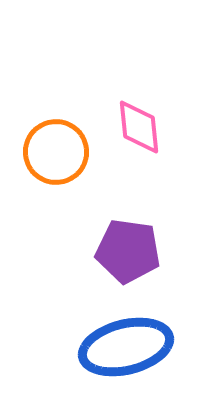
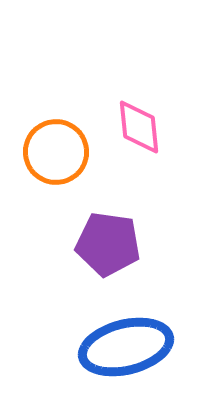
purple pentagon: moved 20 px left, 7 px up
